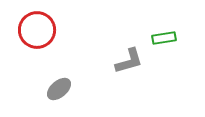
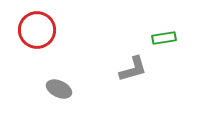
gray L-shape: moved 4 px right, 8 px down
gray ellipse: rotated 65 degrees clockwise
